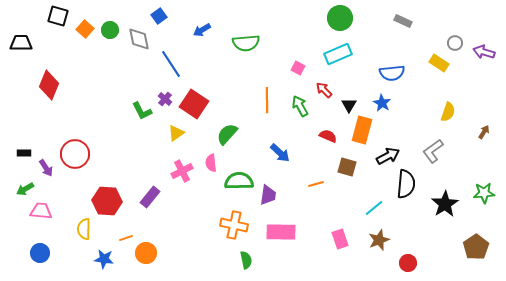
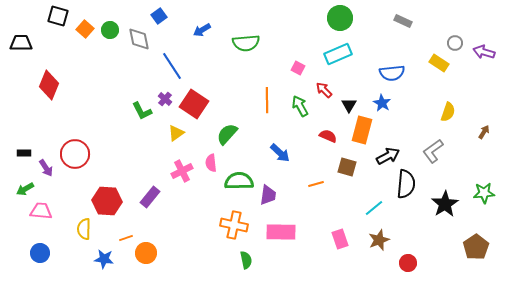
blue line at (171, 64): moved 1 px right, 2 px down
